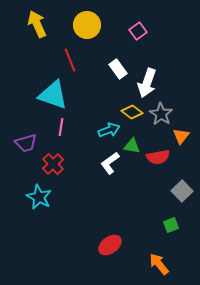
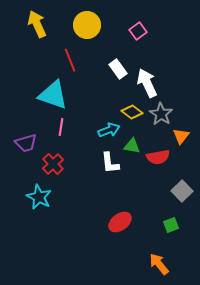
white arrow: rotated 136 degrees clockwise
white L-shape: rotated 60 degrees counterclockwise
red ellipse: moved 10 px right, 23 px up
